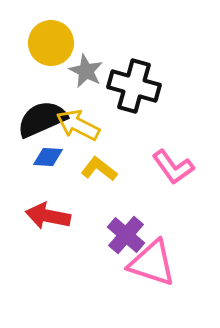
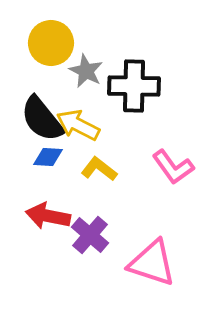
black cross: rotated 15 degrees counterclockwise
black semicircle: rotated 105 degrees counterclockwise
purple cross: moved 36 px left
